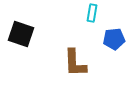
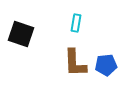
cyan rectangle: moved 16 px left, 10 px down
blue pentagon: moved 8 px left, 26 px down
